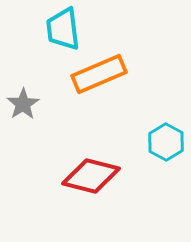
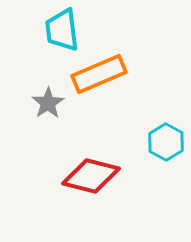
cyan trapezoid: moved 1 px left, 1 px down
gray star: moved 25 px right, 1 px up
